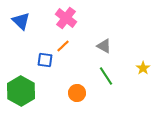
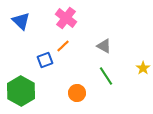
blue square: rotated 28 degrees counterclockwise
